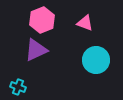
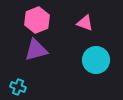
pink hexagon: moved 5 px left
purple triangle: rotated 10 degrees clockwise
